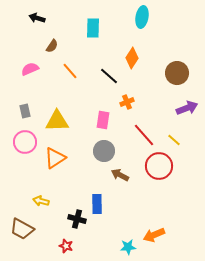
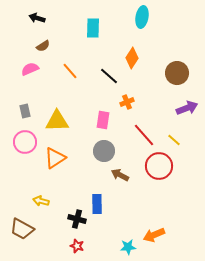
brown semicircle: moved 9 px left; rotated 24 degrees clockwise
red star: moved 11 px right
